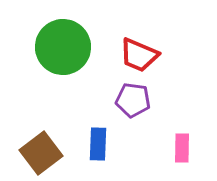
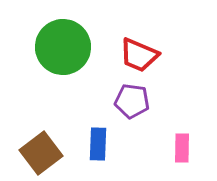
purple pentagon: moved 1 px left, 1 px down
